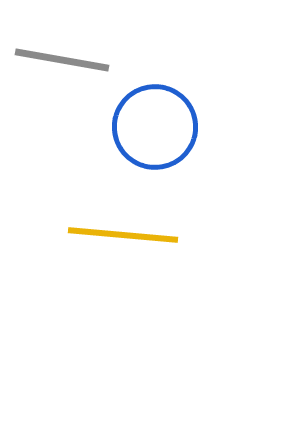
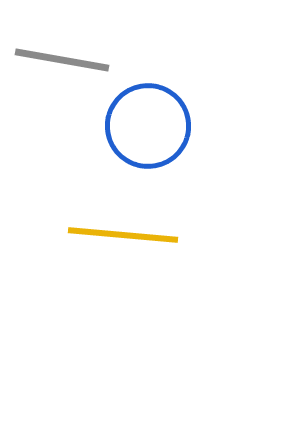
blue circle: moved 7 px left, 1 px up
